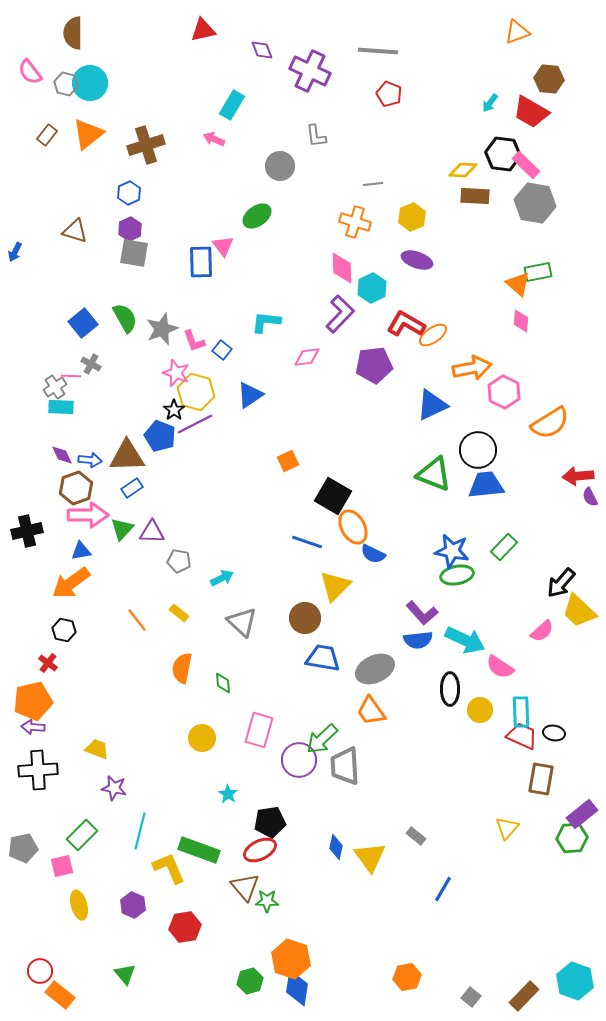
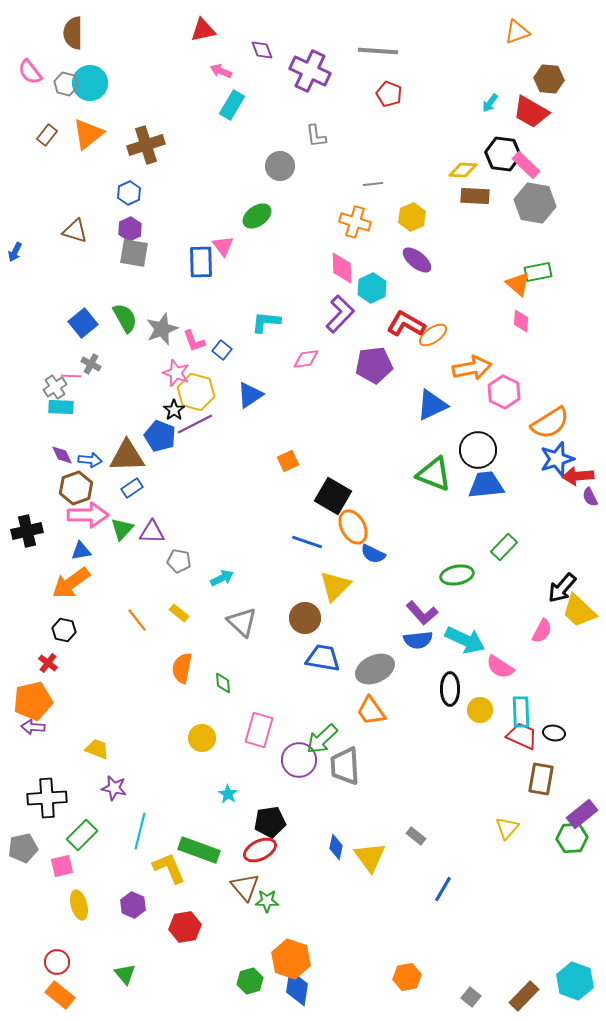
pink arrow at (214, 139): moved 7 px right, 68 px up
purple ellipse at (417, 260): rotated 20 degrees clockwise
pink diamond at (307, 357): moved 1 px left, 2 px down
blue star at (452, 551): moved 105 px right, 92 px up; rotated 28 degrees counterclockwise
black arrow at (561, 583): moved 1 px right, 5 px down
pink semicircle at (542, 631): rotated 20 degrees counterclockwise
black cross at (38, 770): moved 9 px right, 28 px down
red circle at (40, 971): moved 17 px right, 9 px up
